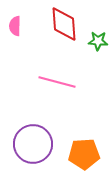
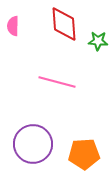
pink semicircle: moved 2 px left
